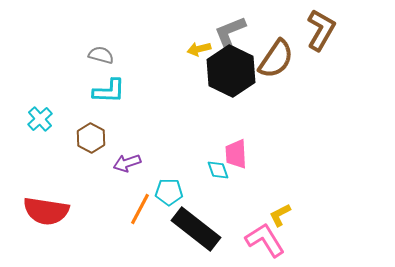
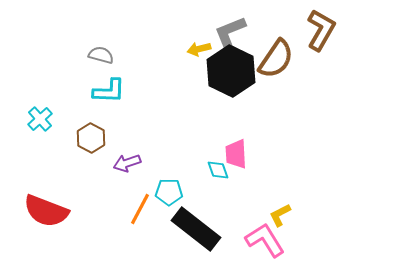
red semicircle: rotated 12 degrees clockwise
